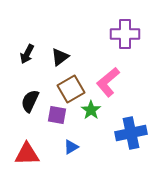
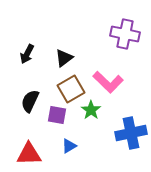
purple cross: rotated 12 degrees clockwise
black triangle: moved 4 px right, 1 px down
pink L-shape: rotated 96 degrees counterclockwise
blue triangle: moved 2 px left, 1 px up
red triangle: moved 2 px right
